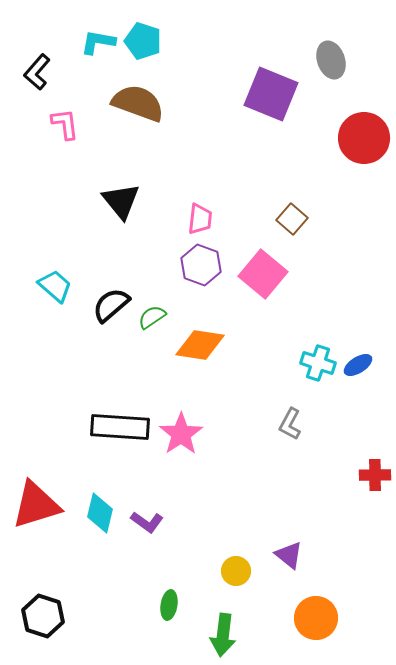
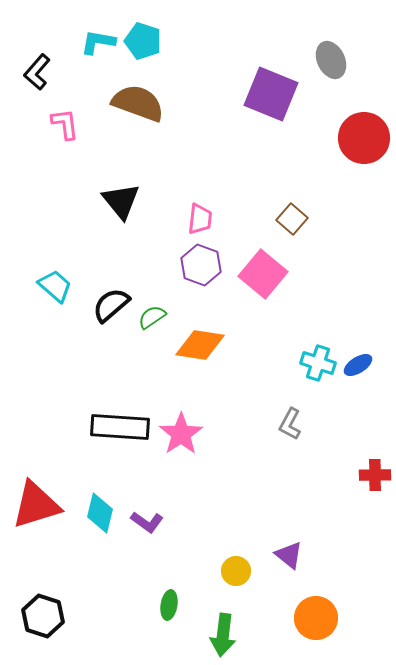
gray ellipse: rotated 6 degrees counterclockwise
